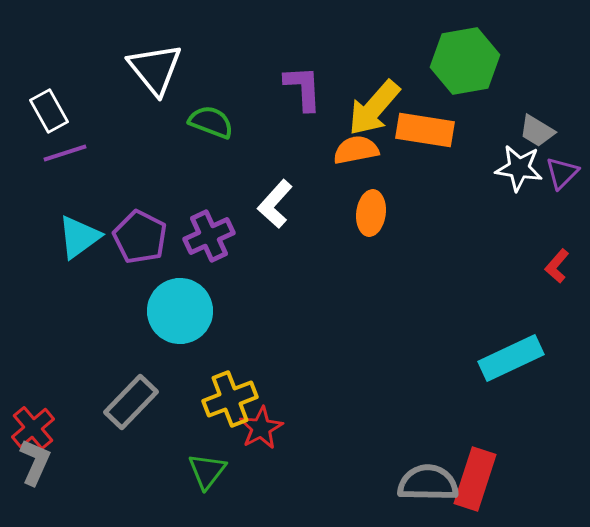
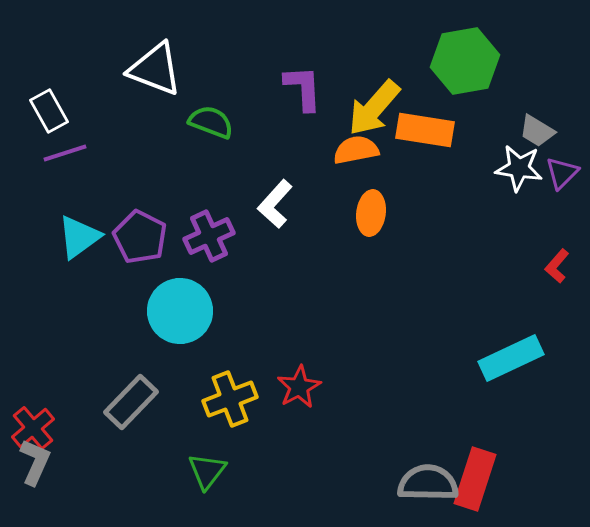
white triangle: rotated 30 degrees counterclockwise
red star: moved 38 px right, 41 px up
